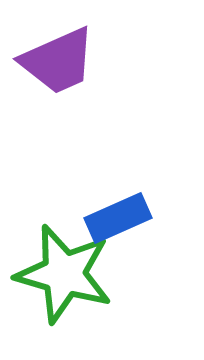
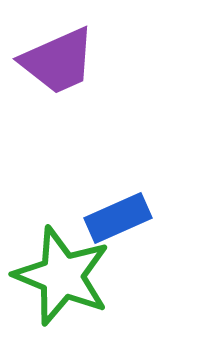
green star: moved 2 px left, 2 px down; rotated 6 degrees clockwise
